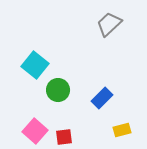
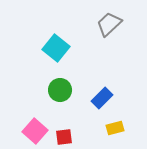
cyan square: moved 21 px right, 17 px up
green circle: moved 2 px right
yellow rectangle: moved 7 px left, 2 px up
